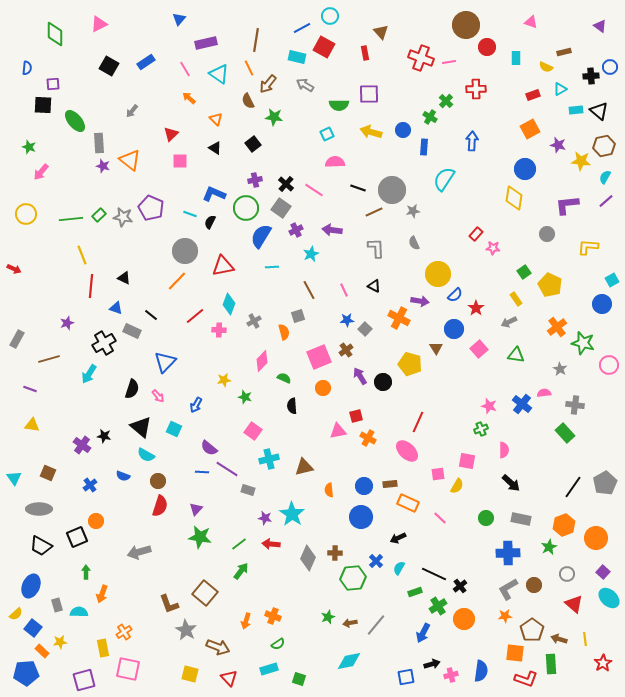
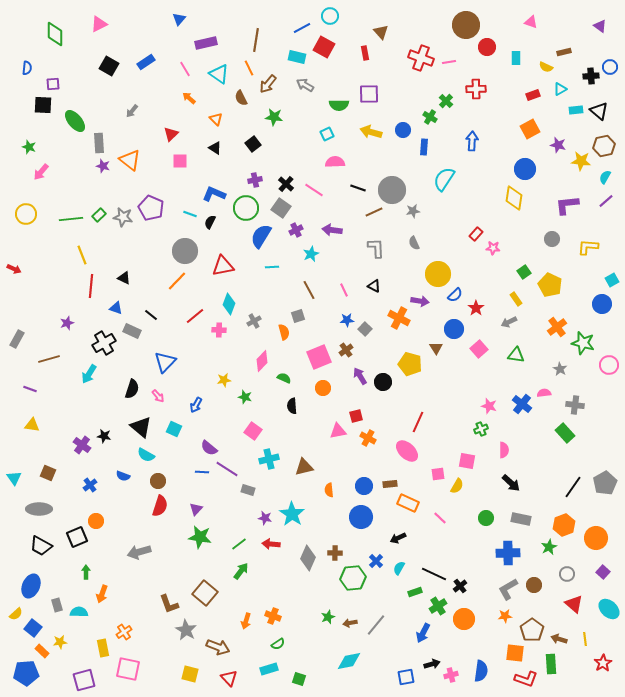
brown semicircle at (248, 101): moved 7 px left, 3 px up
gray circle at (547, 234): moved 5 px right, 5 px down
cyan ellipse at (609, 598): moved 11 px down
